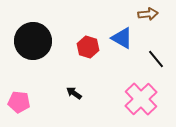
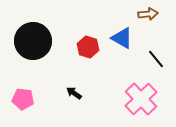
pink pentagon: moved 4 px right, 3 px up
